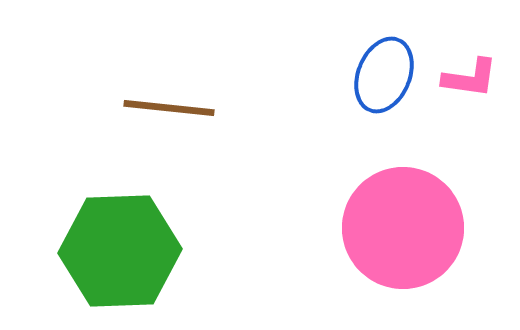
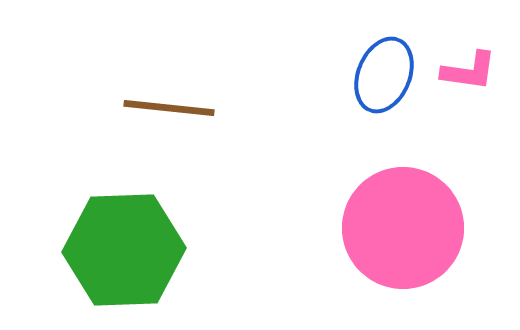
pink L-shape: moved 1 px left, 7 px up
green hexagon: moved 4 px right, 1 px up
